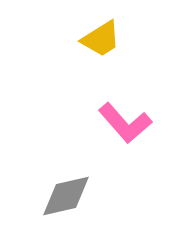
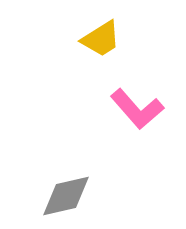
pink L-shape: moved 12 px right, 14 px up
